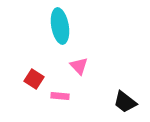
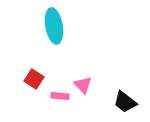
cyan ellipse: moved 6 px left
pink triangle: moved 4 px right, 19 px down
